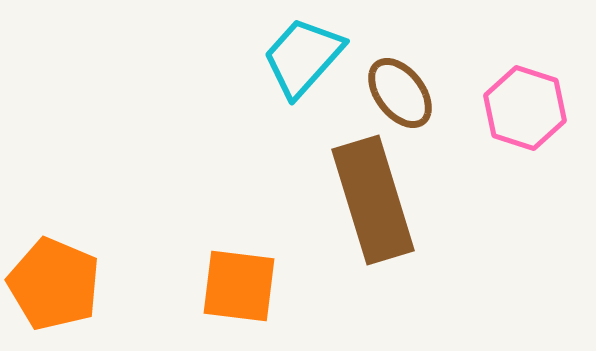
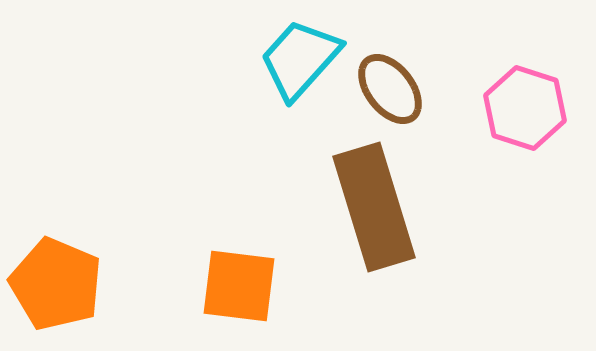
cyan trapezoid: moved 3 px left, 2 px down
brown ellipse: moved 10 px left, 4 px up
brown rectangle: moved 1 px right, 7 px down
orange pentagon: moved 2 px right
